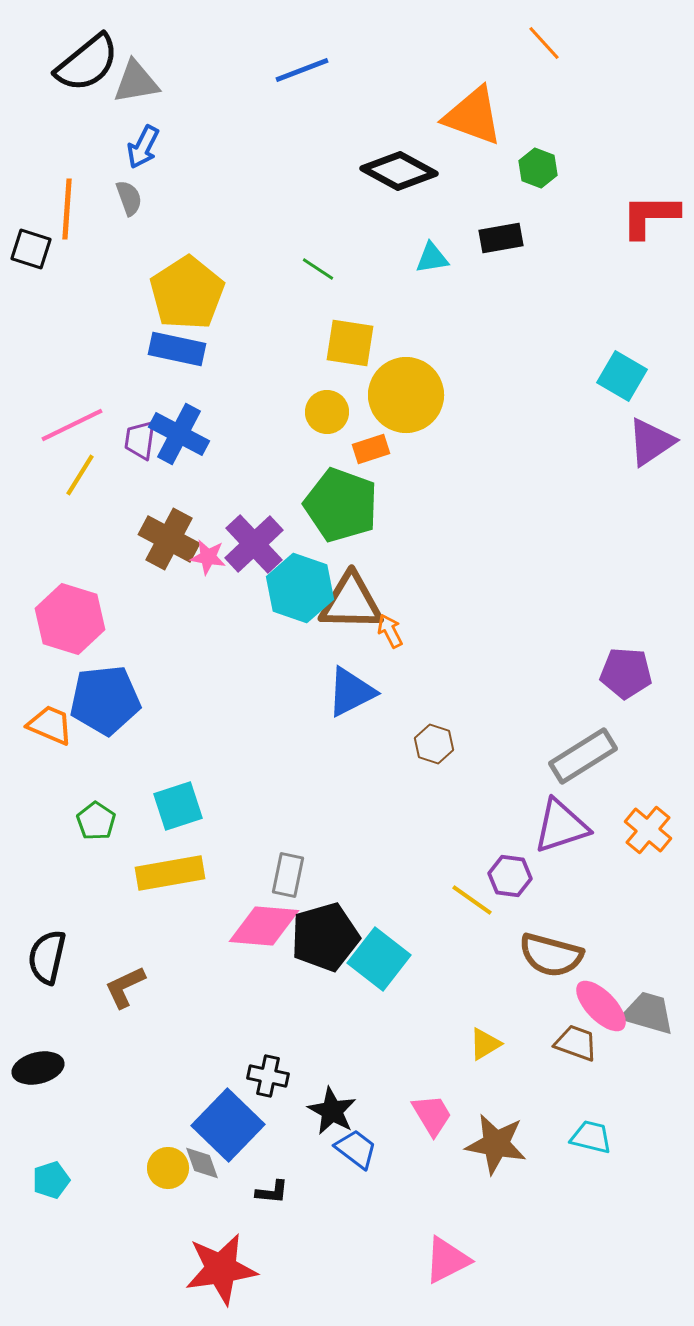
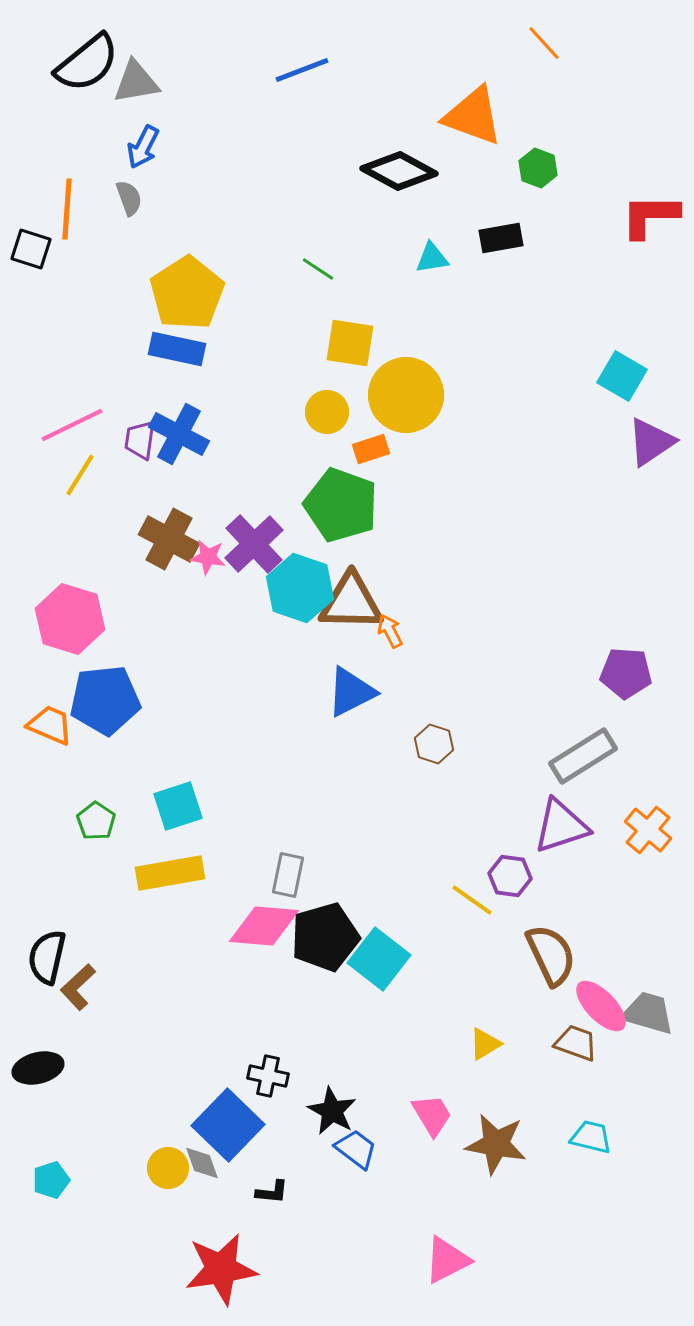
brown semicircle at (551, 955): rotated 130 degrees counterclockwise
brown L-shape at (125, 987): moved 47 px left; rotated 18 degrees counterclockwise
